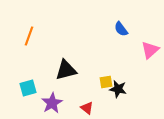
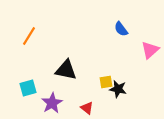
orange line: rotated 12 degrees clockwise
black triangle: rotated 25 degrees clockwise
